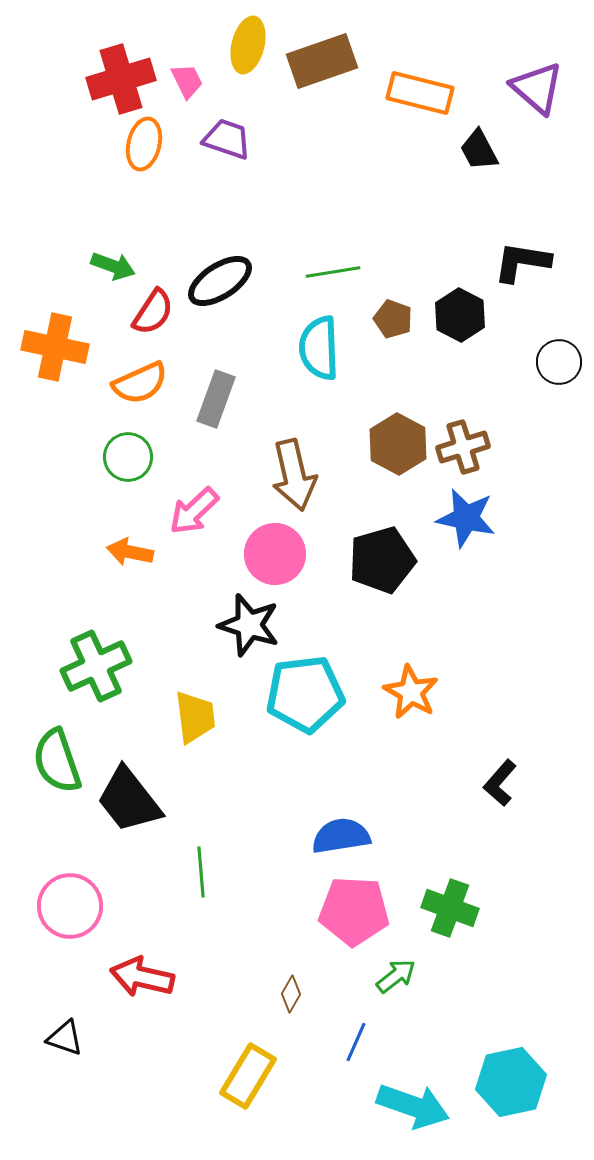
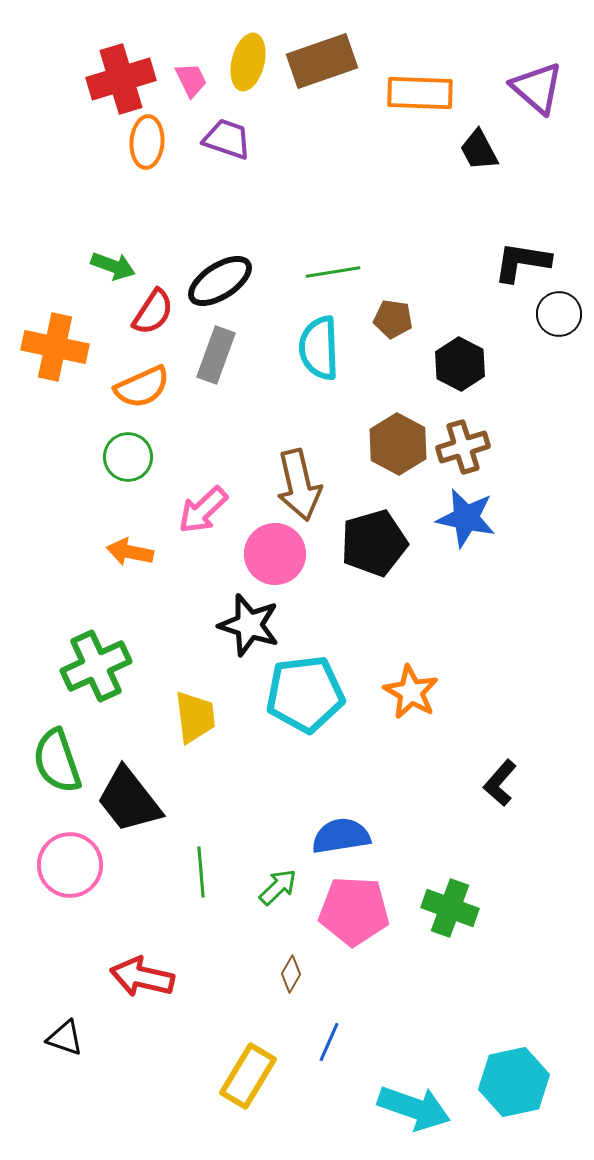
yellow ellipse at (248, 45): moved 17 px down
pink trapezoid at (187, 81): moved 4 px right, 1 px up
orange rectangle at (420, 93): rotated 12 degrees counterclockwise
orange ellipse at (144, 144): moved 3 px right, 2 px up; rotated 9 degrees counterclockwise
black hexagon at (460, 315): moved 49 px down
brown pentagon at (393, 319): rotated 12 degrees counterclockwise
black circle at (559, 362): moved 48 px up
orange semicircle at (140, 383): moved 2 px right, 4 px down
gray rectangle at (216, 399): moved 44 px up
brown arrow at (294, 475): moved 5 px right, 10 px down
pink arrow at (194, 511): moved 9 px right, 1 px up
black pentagon at (382, 560): moved 8 px left, 17 px up
pink circle at (70, 906): moved 41 px up
green arrow at (396, 976): moved 118 px left, 89 px up; rotated 6 degrees counterclockwise
brown diamond at (291, 994): moved 20 px up
blue line at (356, 1042): moved 27 px left
cyan hexagon at (511, 1082): moved 3 px right
cyan arrow at (413, 1106): moved 1 px right, 2 px down
